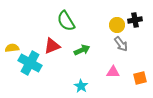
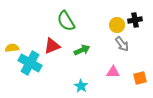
gray arrow: moved 1 px right
